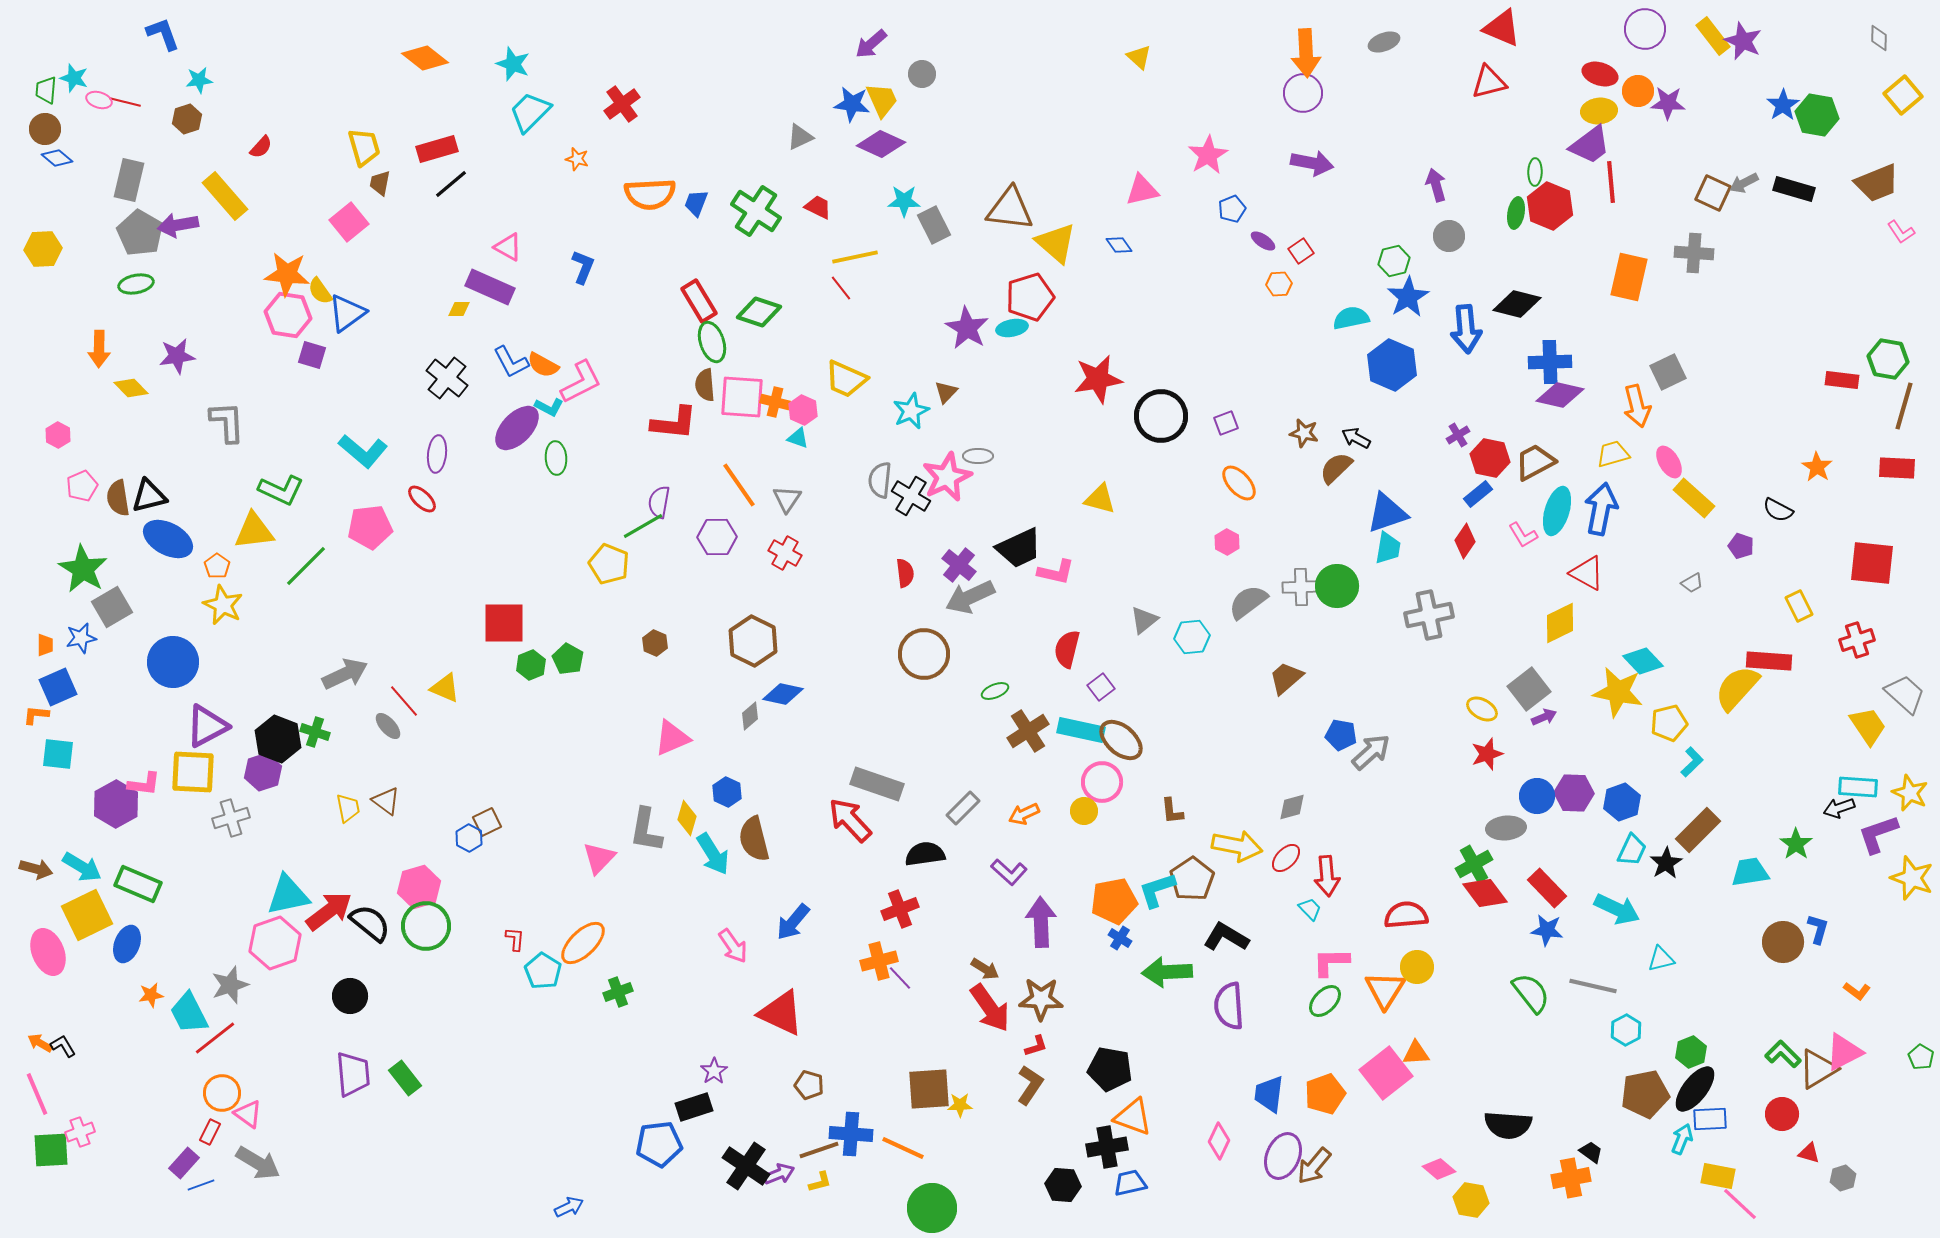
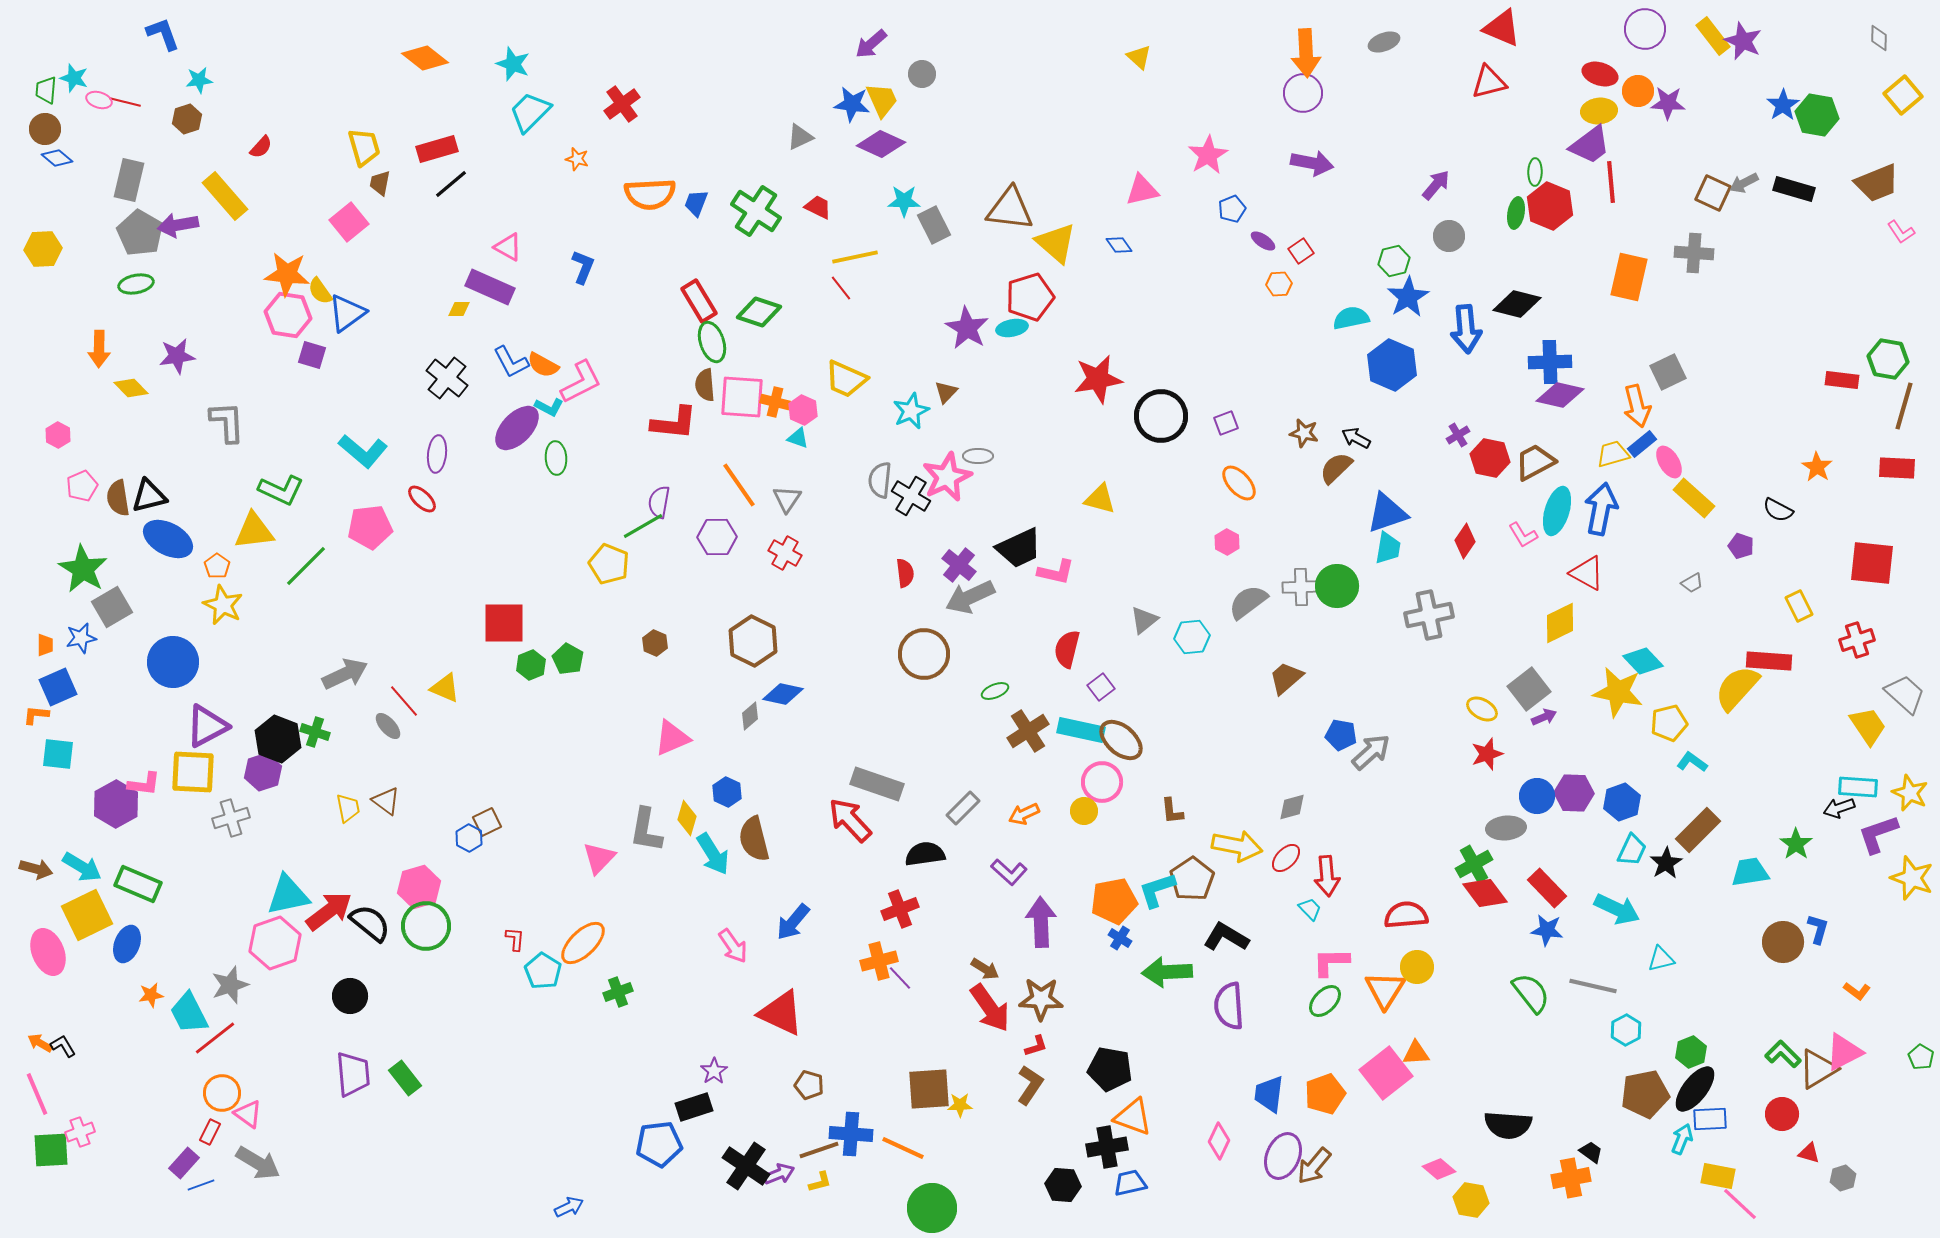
purple arrow at (1436, 185): rotated 56 degrees clockwise
blue rectangle at (1478, 494): moved 164 px right, 50 px up
cyan L-shape at (1692, 762): rotated 100 degrees counterclockwise
